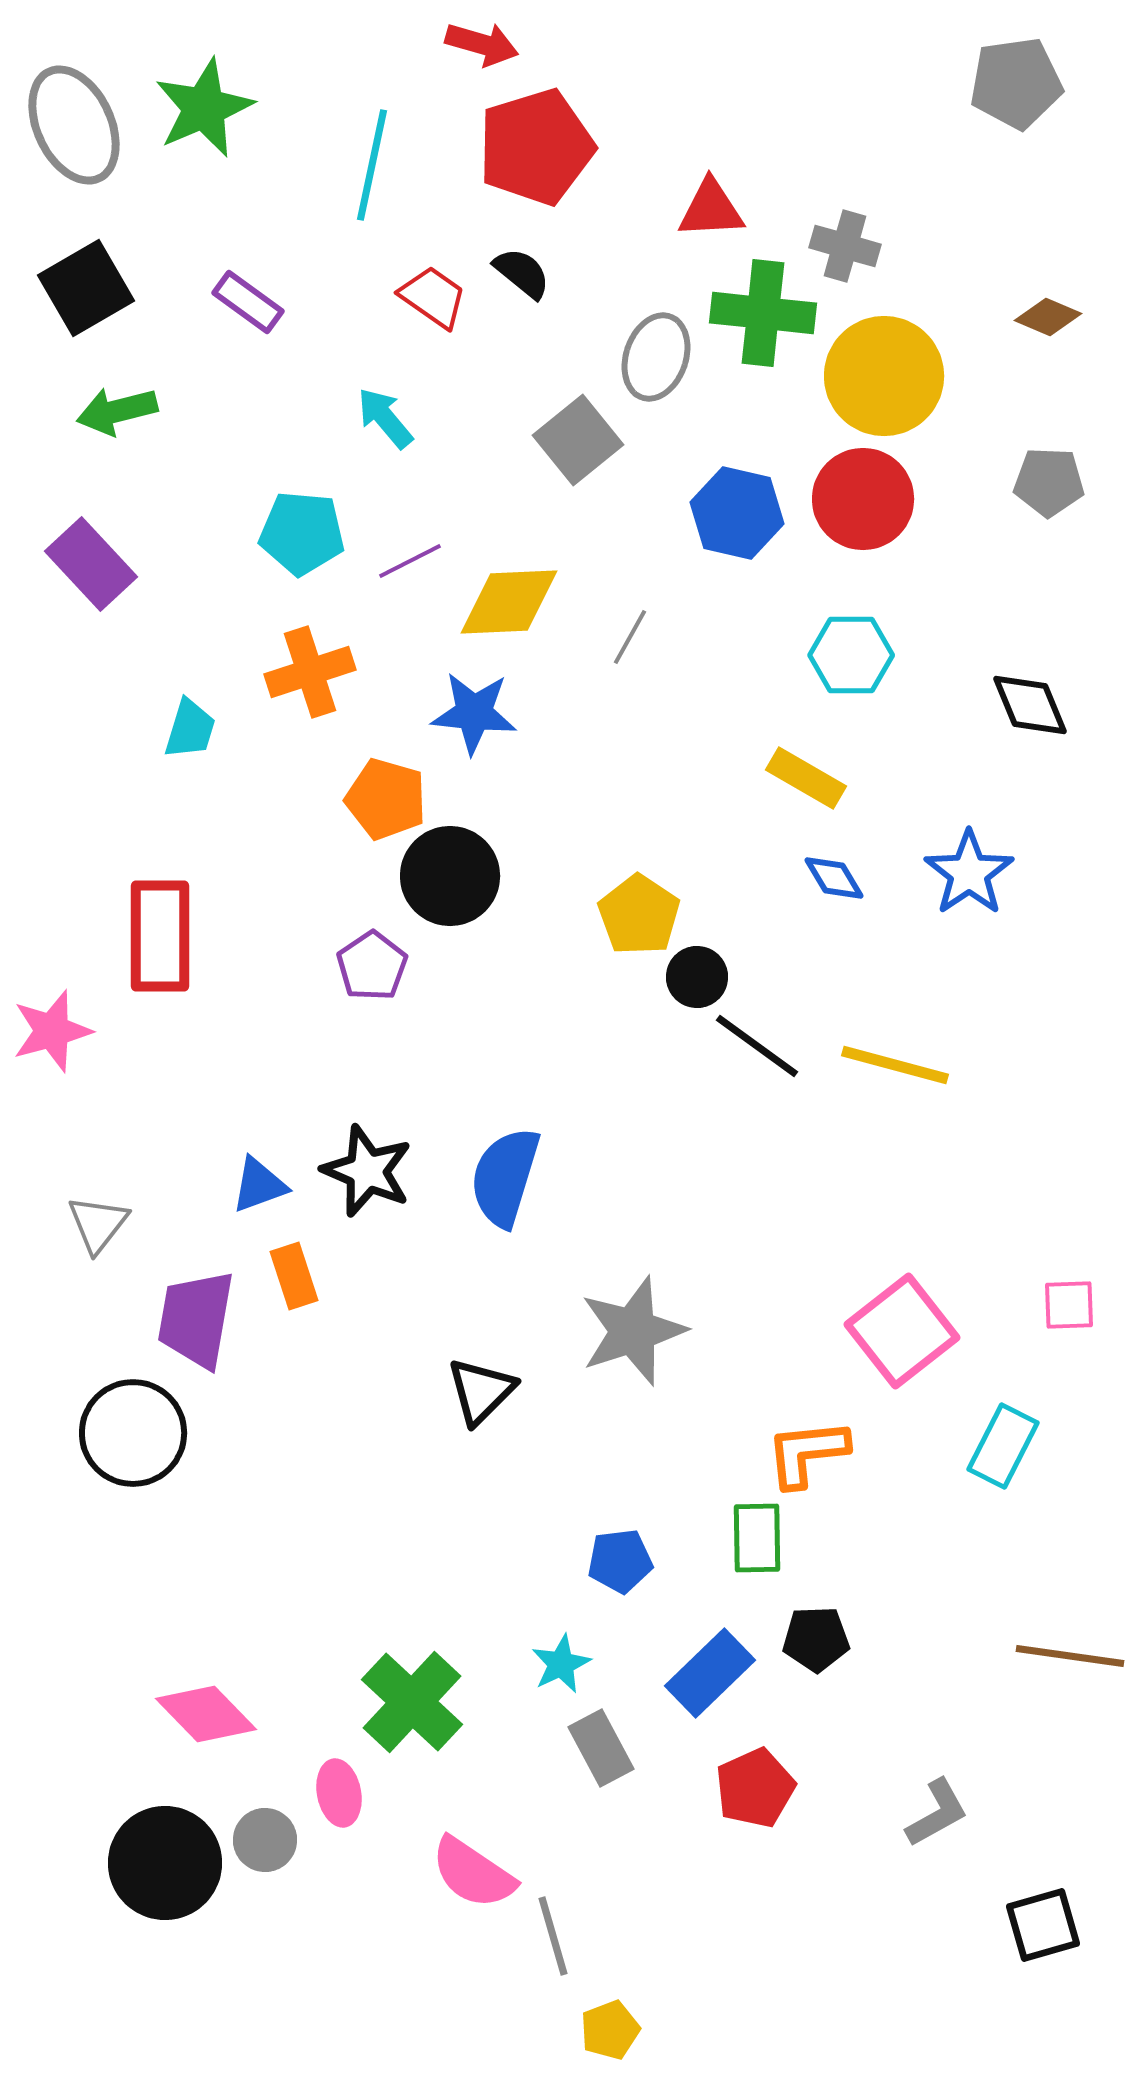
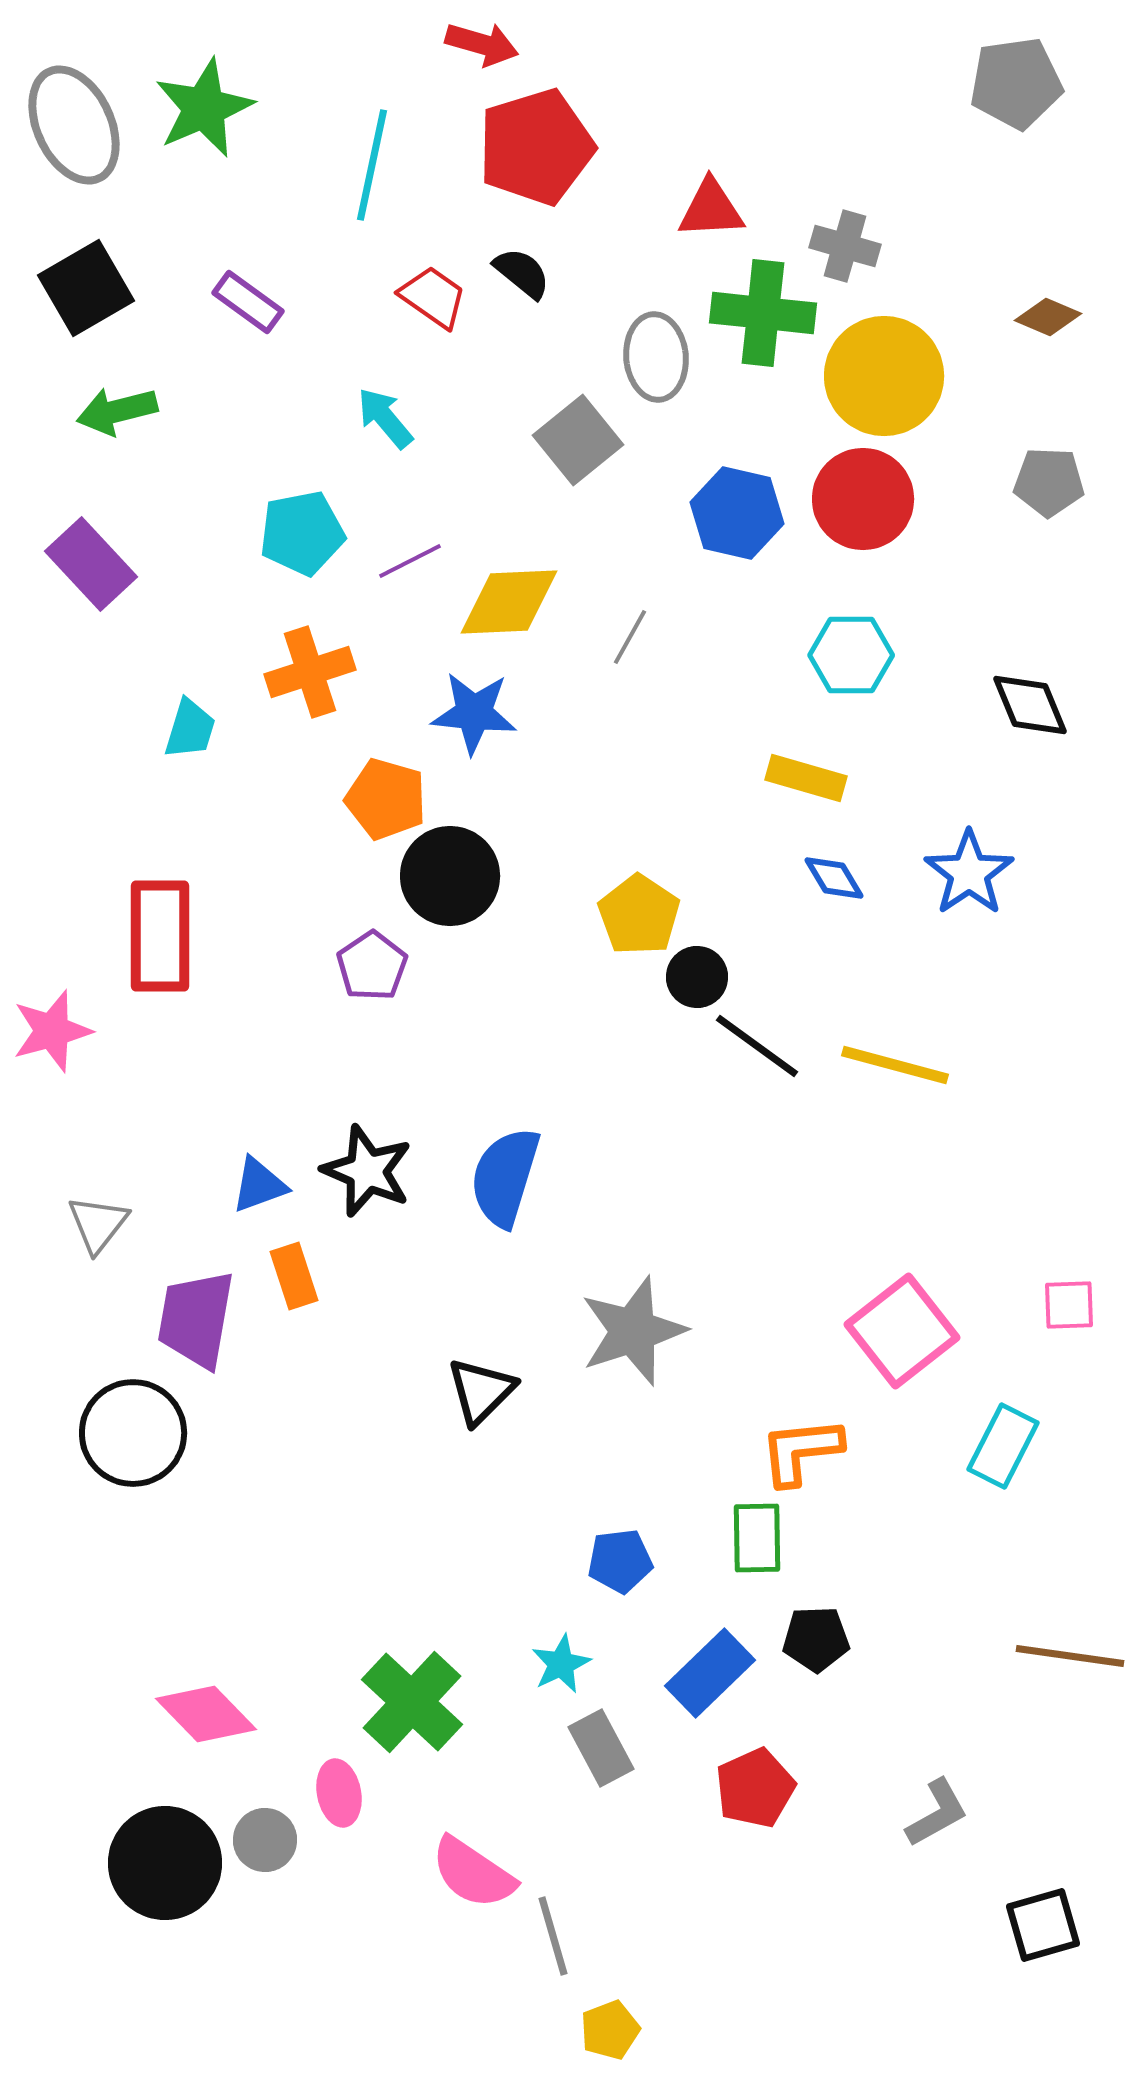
gray ellipse at (656, 357): rotated 24 degrees counterclockwise
cyan pentagon at (302, 533): rotated 16 degrees counterclockwise
yellow rectangle at (806, 778): rotated 14 degrees counterclockwise
orange L-shape at (807, 1453): moved 6 px left, 2 px up
